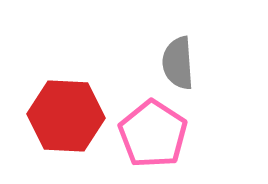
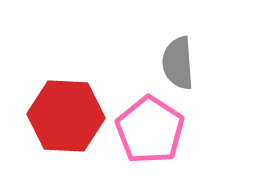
pink pentagon: moved 3 px left, 4 px up
